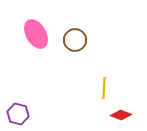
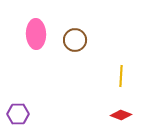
pink ellipse: rotated 28 degrees clockwise
yellow line: moved 17 px right, 12 px up
purple hexagon: rotated 15 degrees counterclockwise
